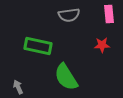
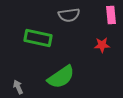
pink rectangle: moved 2 px right, 1 px down
green rectangle: moved 8 px up
green semicircle: moved 5 px left; rotated 92 degrees counterclockwise
